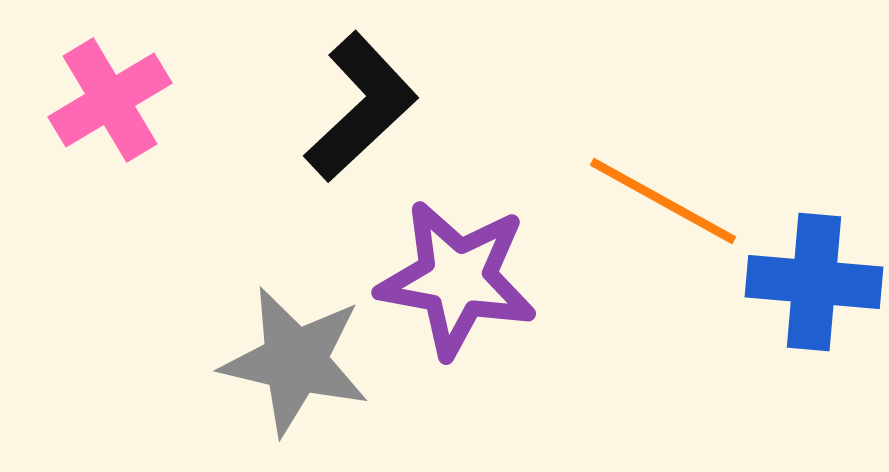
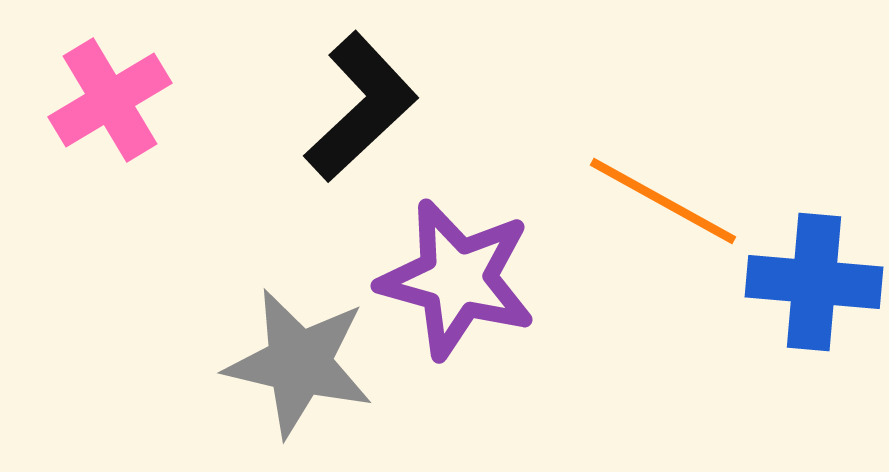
purple star: rotated 5 degrees clockwise
gray star: moved 4 px right, 2 px down
